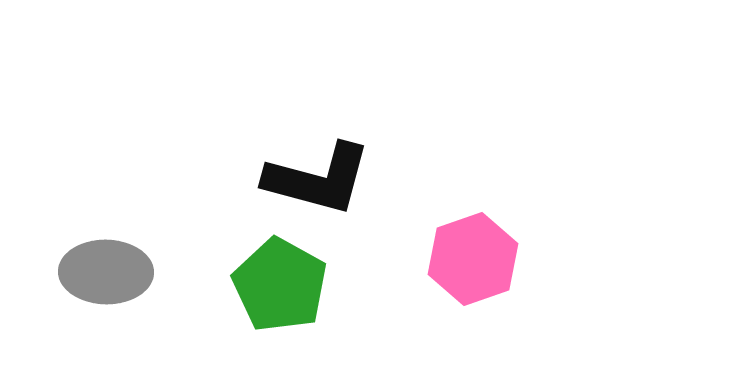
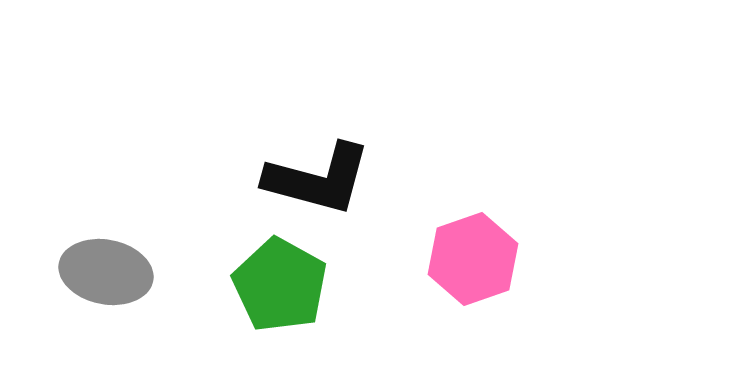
gray ellipse: rotated 10 degrees clockwise
